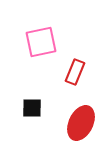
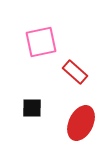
red rectangle: rotated 70 degrees counterclockwise
